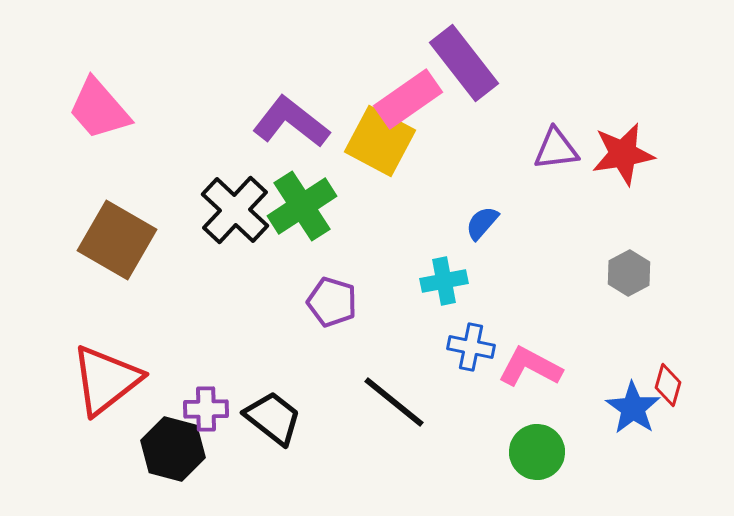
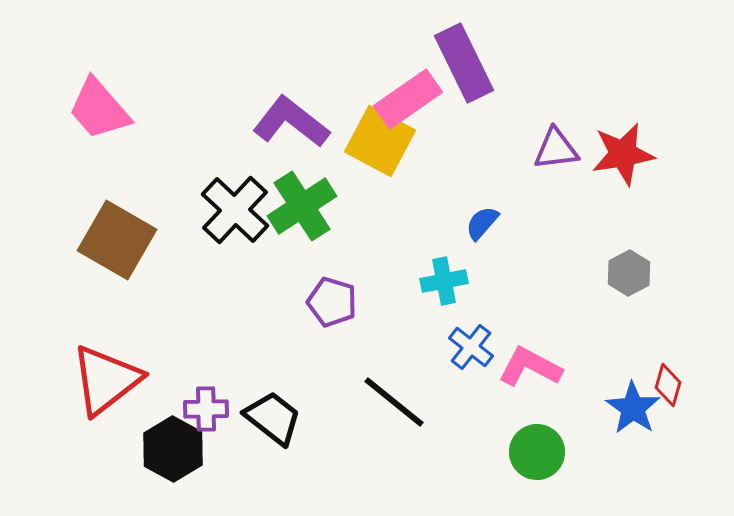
purple rectangle: rotated 12 degrees clockwise
blue cross: rotated 27 degrees clockwise
black hexagon: rotated 14 degrees clockwise
